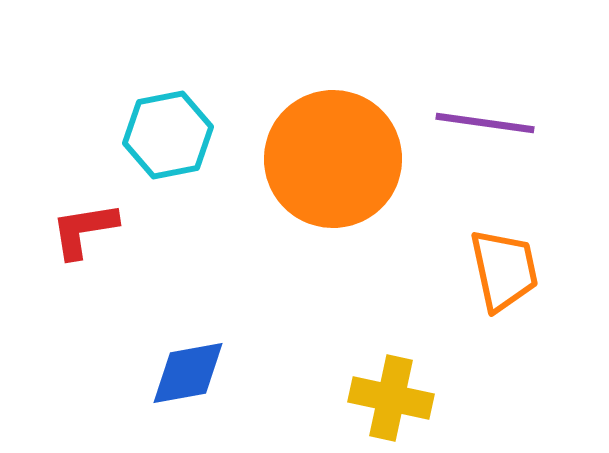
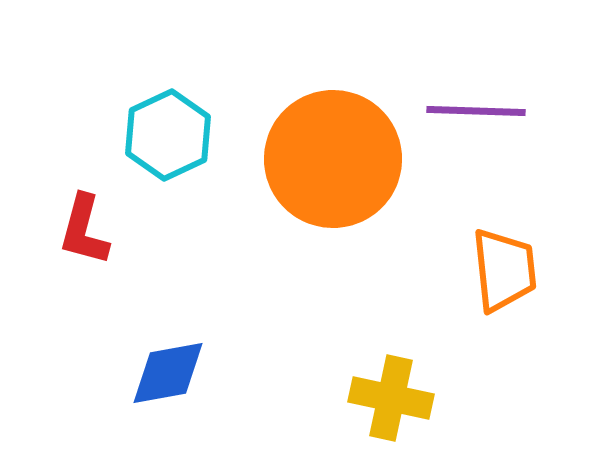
purple line: moved 9 px left, 12 px up; rotated 6 degrees counterclockwise
cyan hexagon: rotated 14 degrees counterclockwise
red L-shape: rotated 66 degrees counterclockwise
orange trapezoid: rotated 6 degrees clockwise
blue diamond: moved 20 px left
